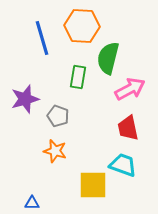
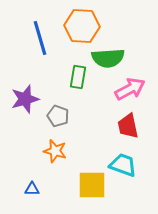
blue line: moved 2 px left
green semicircle: rotated 108 degrees counterclockwise
red trapezoid: moved 2 px up
yellow square: moved 1 px left
blue triangle: moved 14 px up
